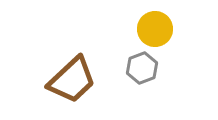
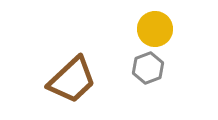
gray hexagon: moved 6 px right
